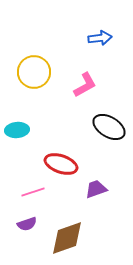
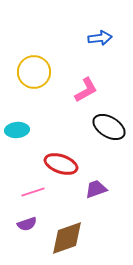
pink L-shape: moved 1 px right, 5 px down
